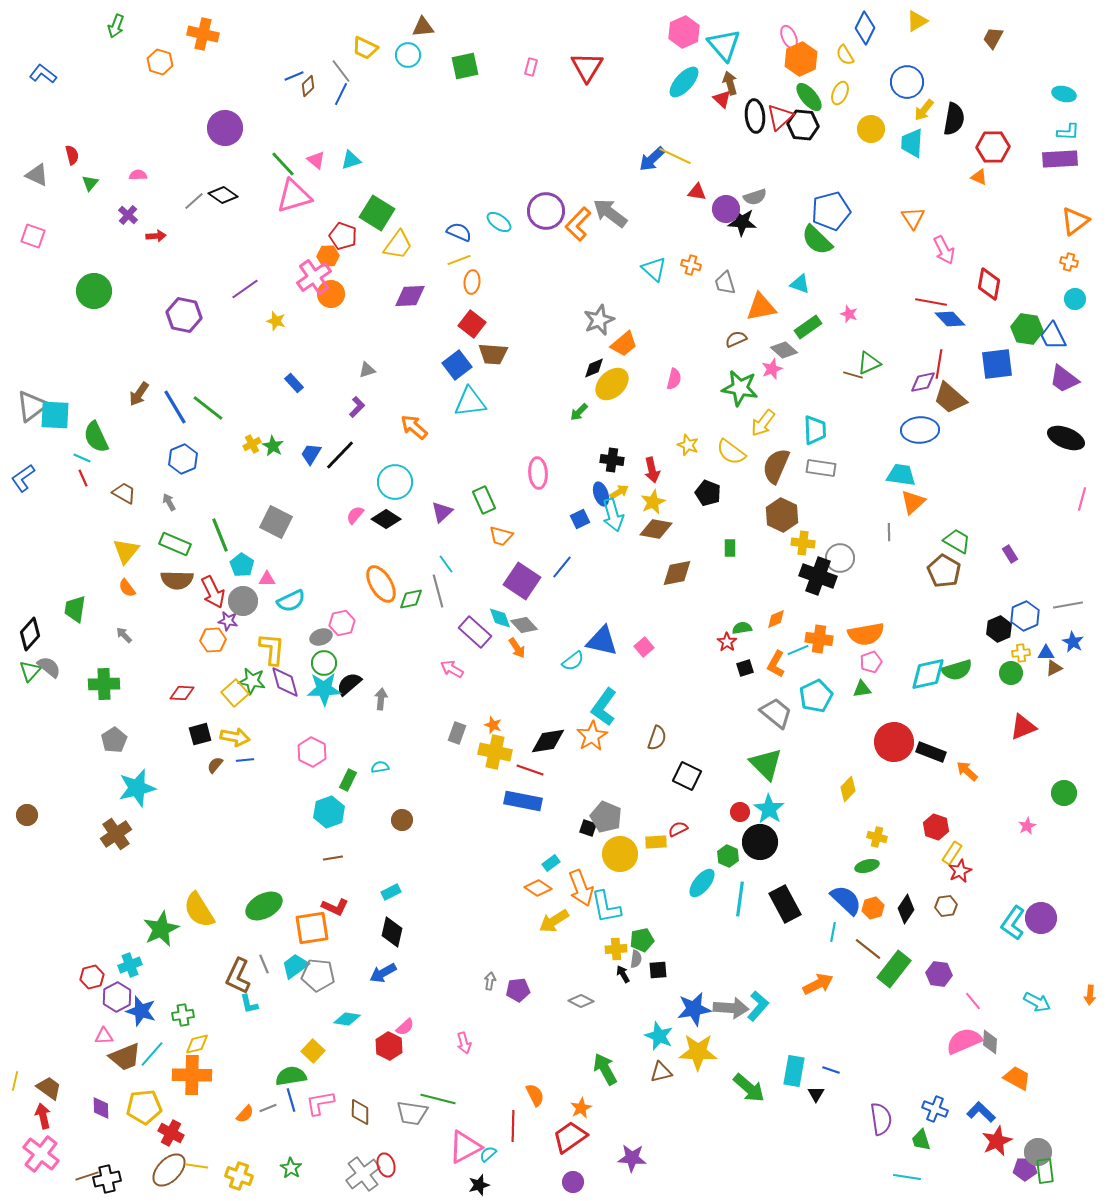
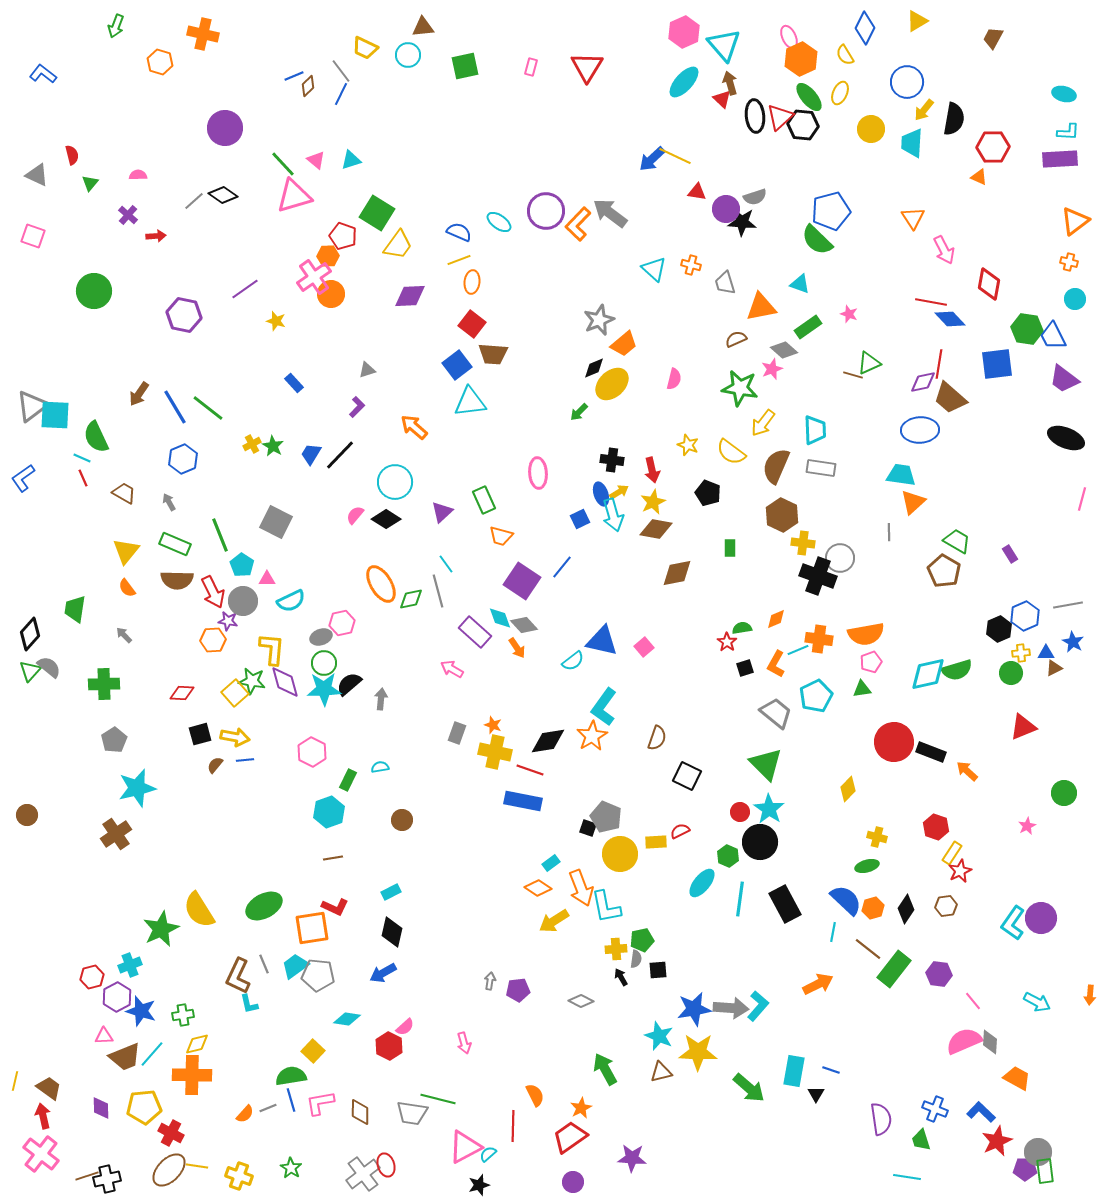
red semicircle at (678, 829): moved 2 px right, 2 px down
black arrow at (623, 974): moved 2 px left, 3 px down
